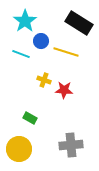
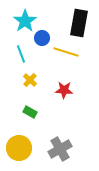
black rectangle: rotated 68 degrees clockwise
blue circle: moved 1 px right, 3 px up
cyan line: rotated 48 degrees clockwise
yellow cross: moved 14 px left; rotated 24 degrees clockwise
green rectangle: moved 6 px up
gray cross: moved 11 px left, 4 px down; rotated 25 degrees counterclockwise
yellow circle: moved 1 px up
